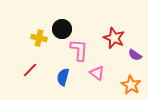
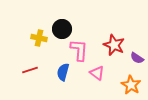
red star: moved 7 px down
purple semicircle: moved 2 px right, 3 px down
red line: rotated 28 degrees clockwise
blue semicircle: moved 5 px up
